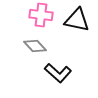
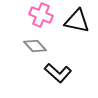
pink cross: rotated 15 degrees clockwise
black triangle: moved 1 px down
